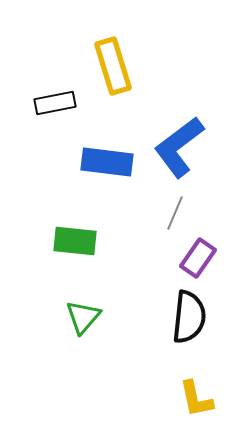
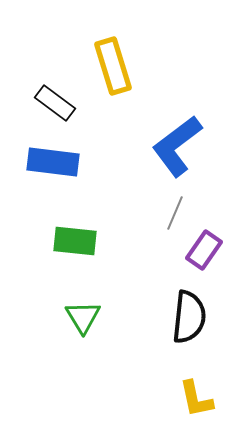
black rectangle: rotated 48 degrees clockwise
blue L-shape: moved 2 px left, 1 px up
blue rectangle: moved 54 px left
purple rectangle: moved 6 px right, 8 px up
green triangle: rotated 12 degrees counterclockwise
